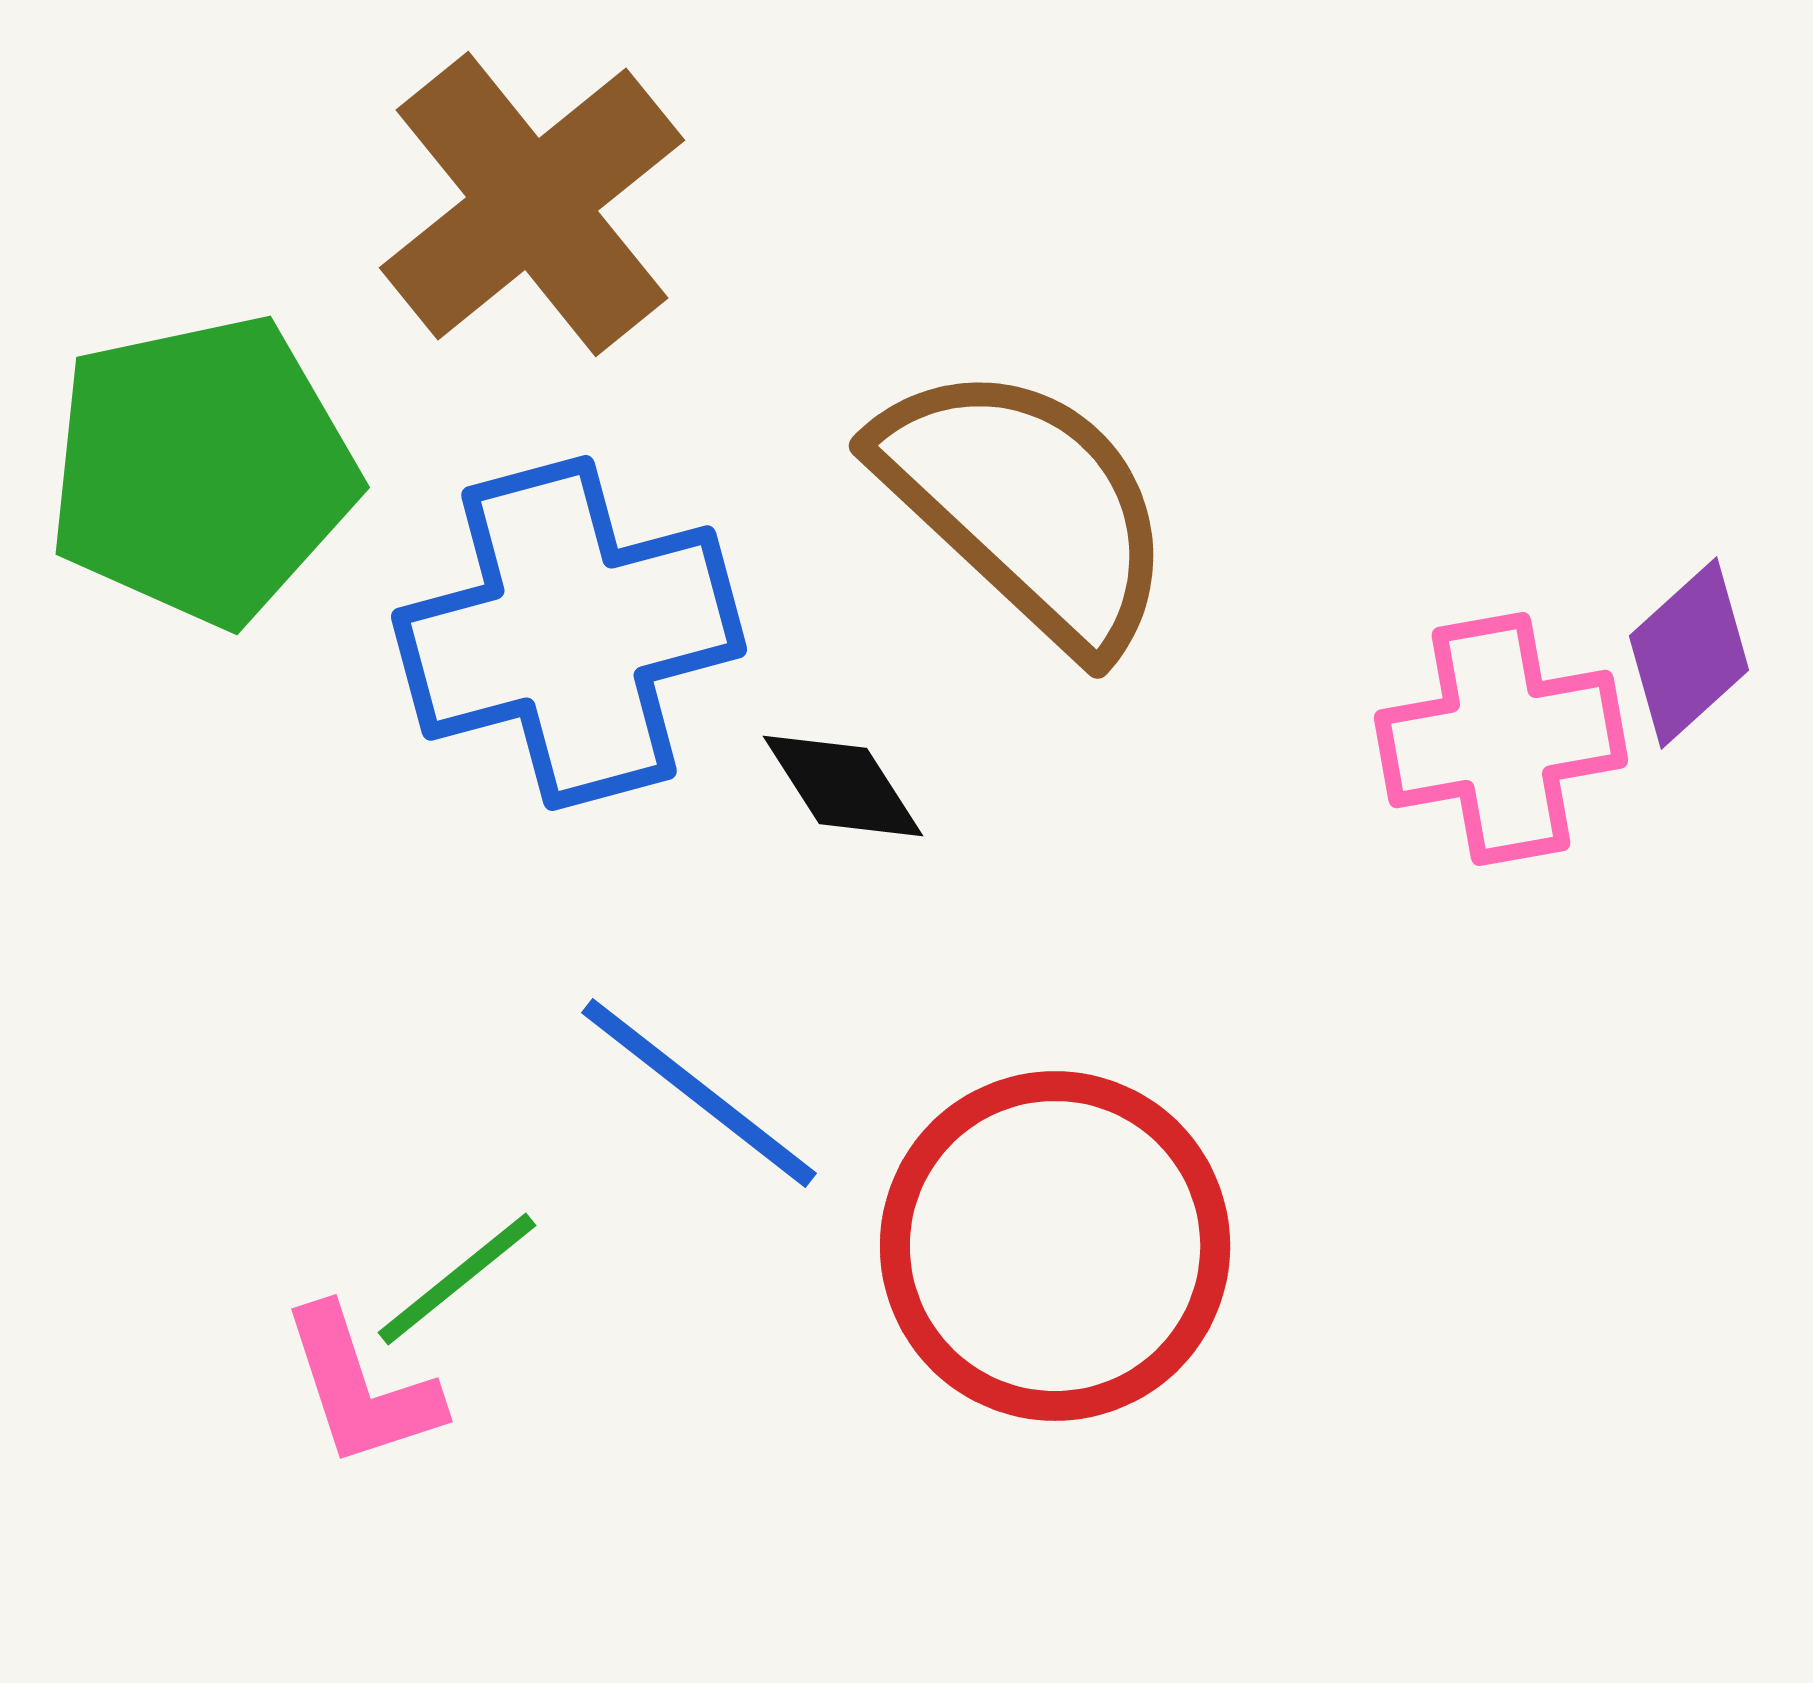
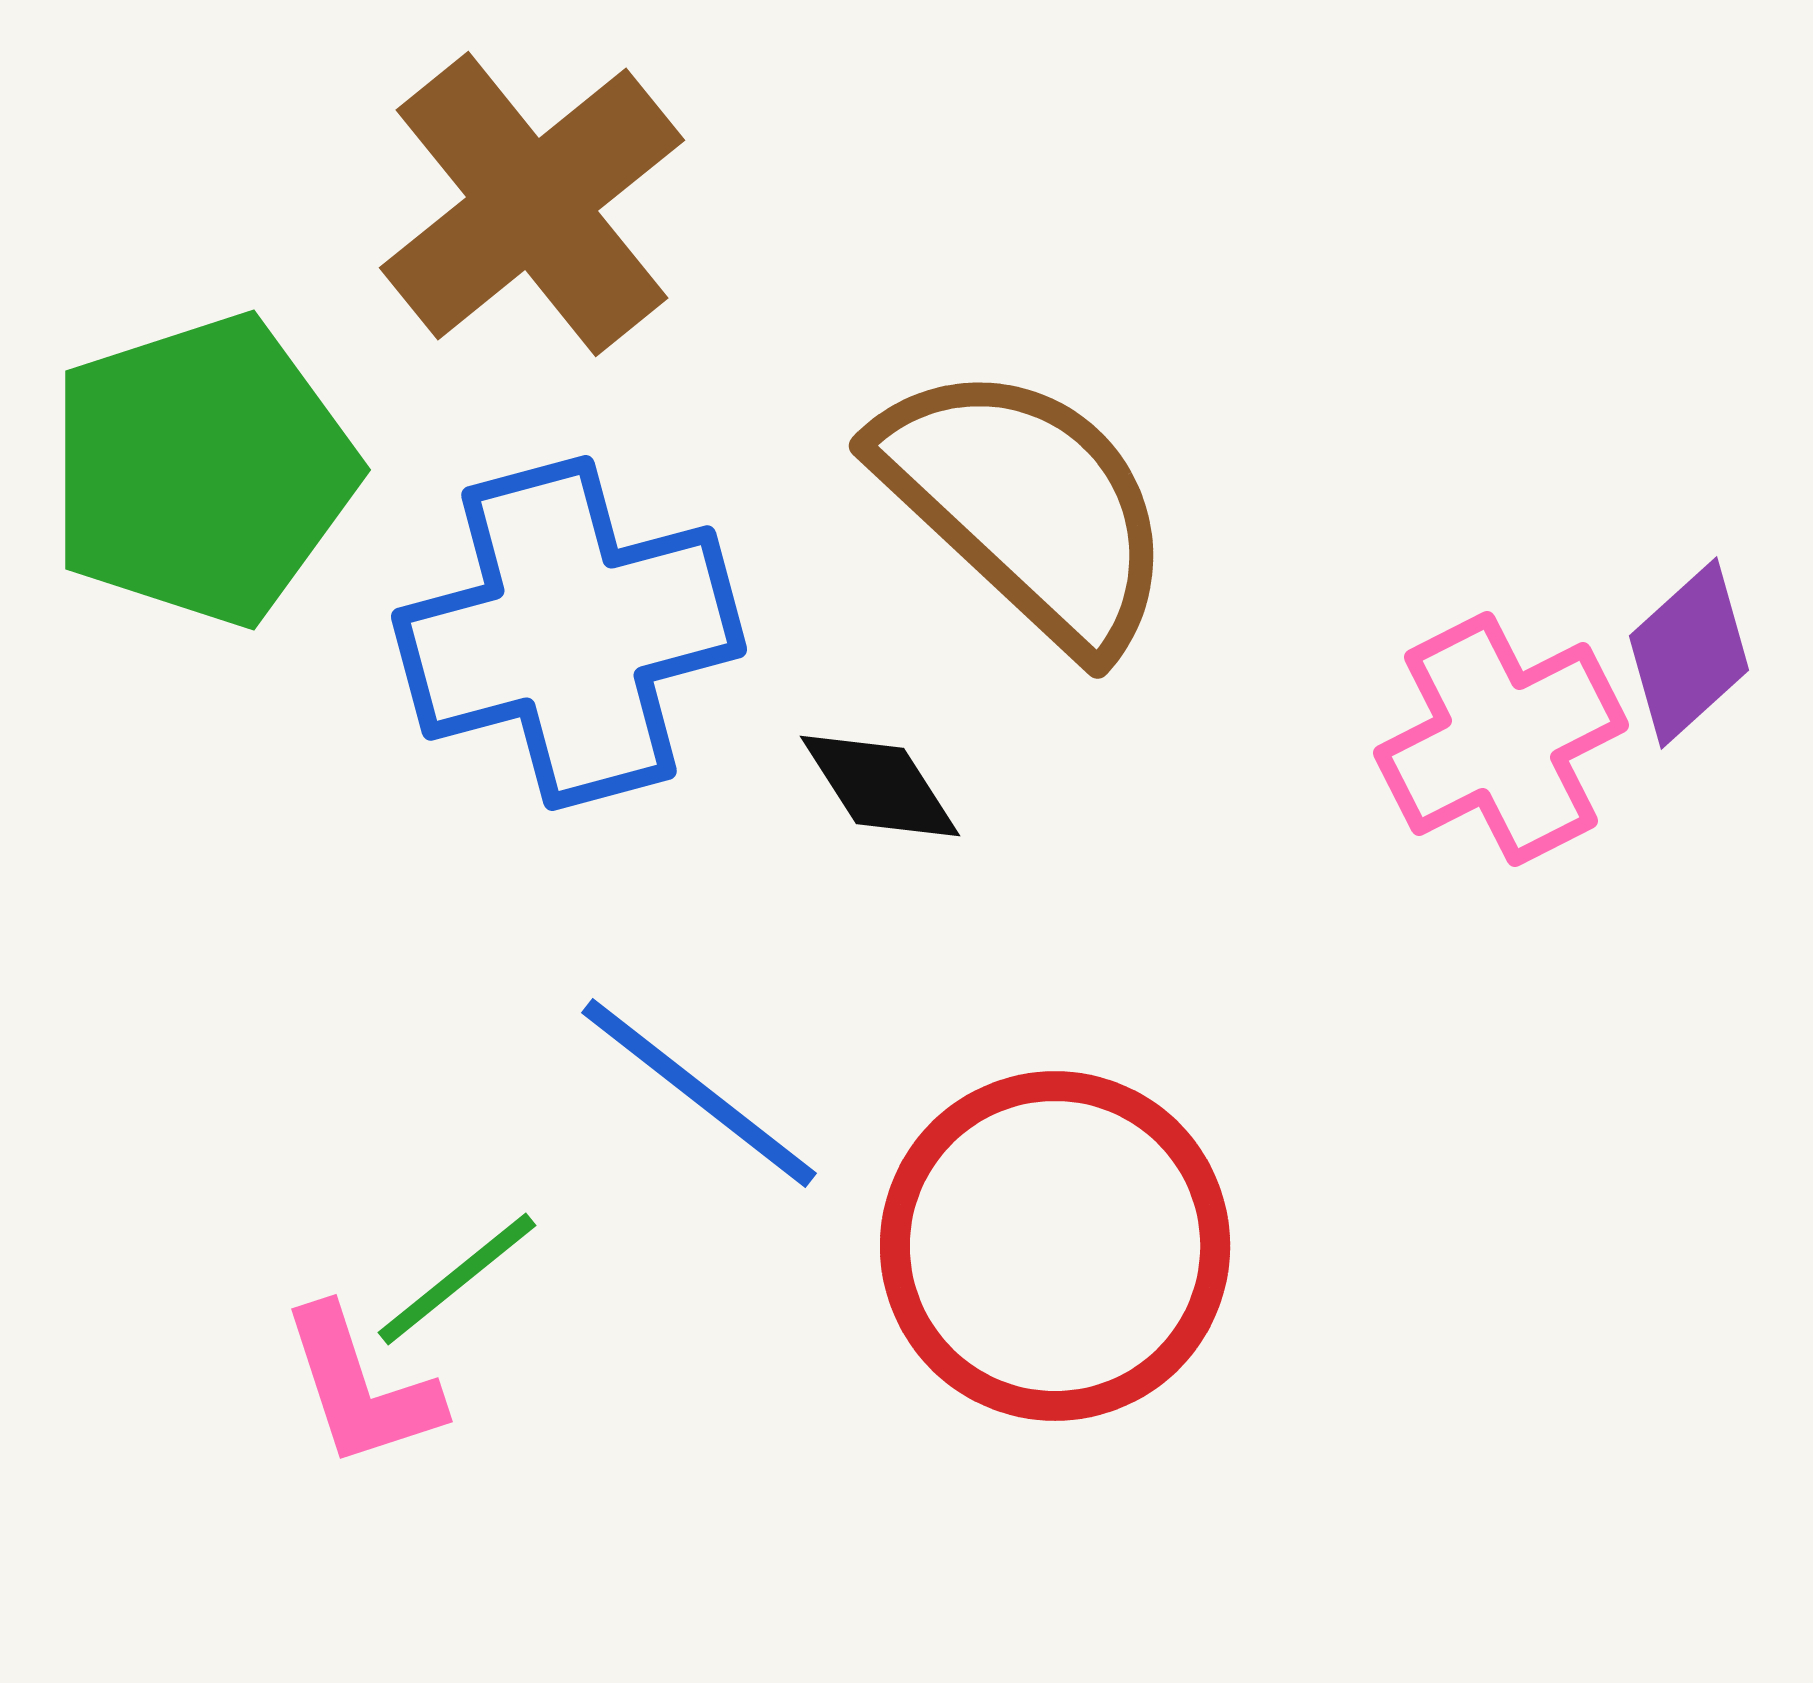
green pentagon: rotated 6 degrees counterclockwise
pink cross: rotated 17 degrees counterclockwise
black diamond: moved 37 px right
